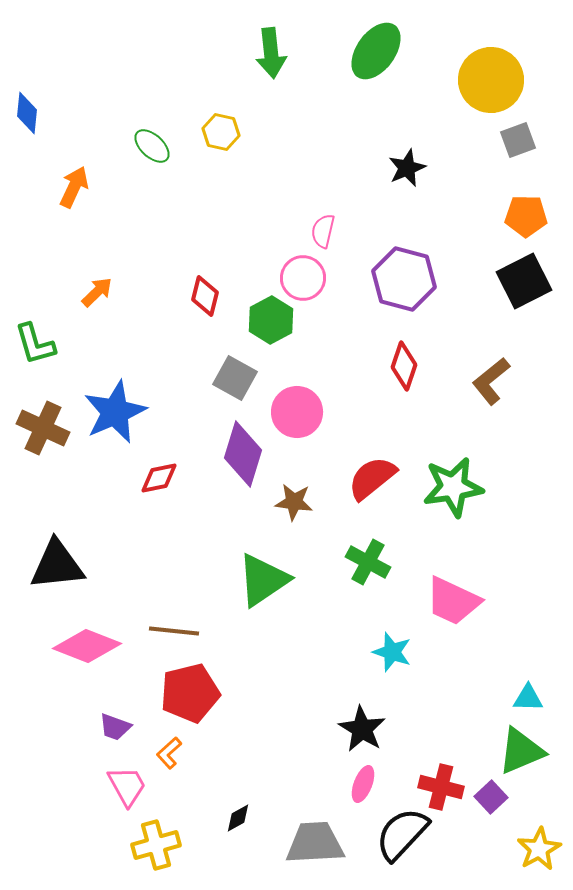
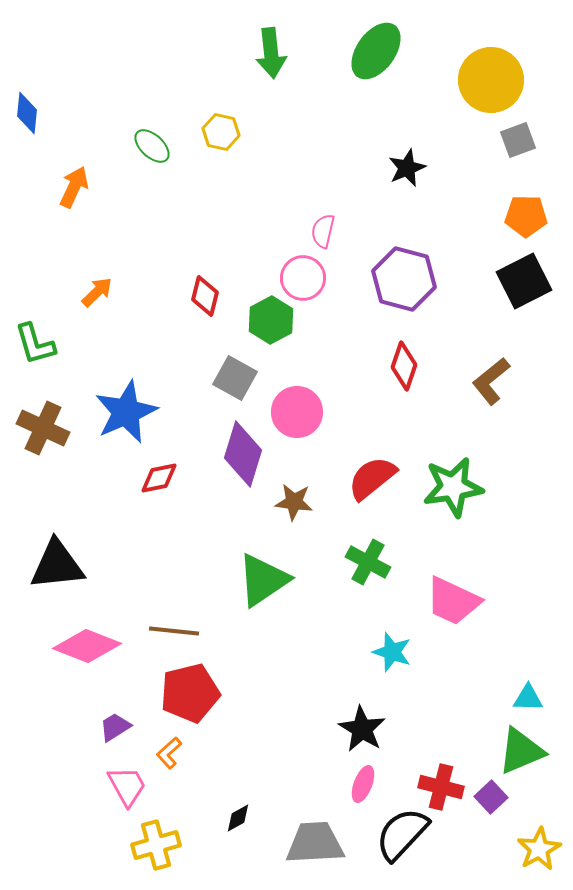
blue star at (115, 412): moved 11 px right
purple trapezoid at (115, 727): rotated 128 degrees clockwise
